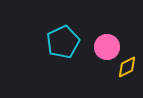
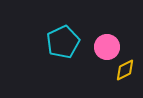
yellow diamond: moved 2 px left, 3 px down
